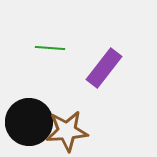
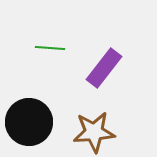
brown star: moved 27 px right, 1 px down
